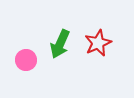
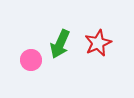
pink circle: moved 5 px right
